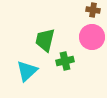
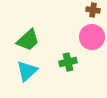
green trapezoid: moved 17 px left; rotated 145 degrees counterclockwise
green cross: moved 3 px right, 1 px down
